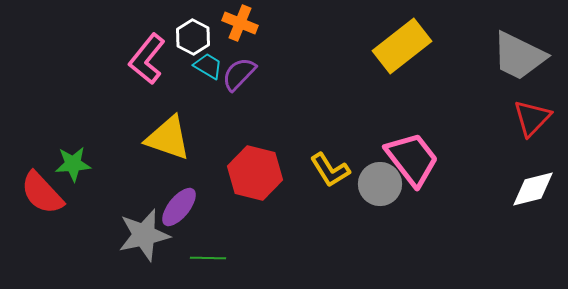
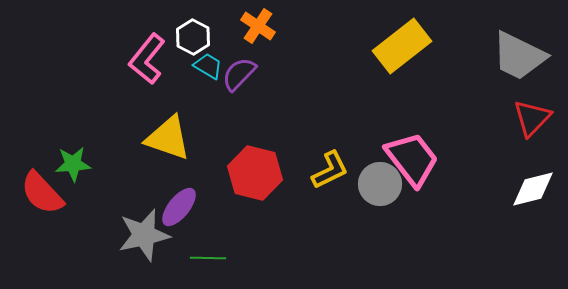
orange cross: moved 18 px right, 3 px down; rotated 12 degrees clockwise
yellow L-shape: rotated 84 degrees counterclockwise
